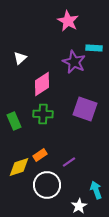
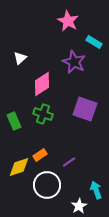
cyan rectangle: moved 6 px up; rotated 28 degrees clockwise
green cross: rotated 18 degrees clockwise
